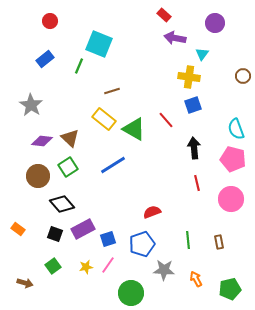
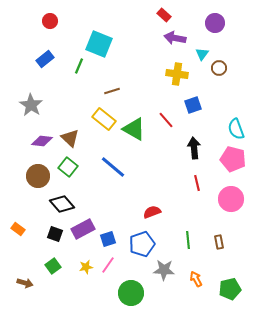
brown circle at (243, 76): moved 24 px left, 8 px up
yellow cross at (189, 77): moved 12 px left, 3 px up
blue line at (113, 165): moved 2 px down; rotated 72 degrees clockwise
green square at (68, 167): rotated 18 degrees counterclockwise
